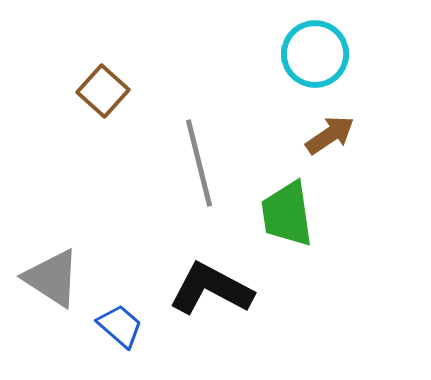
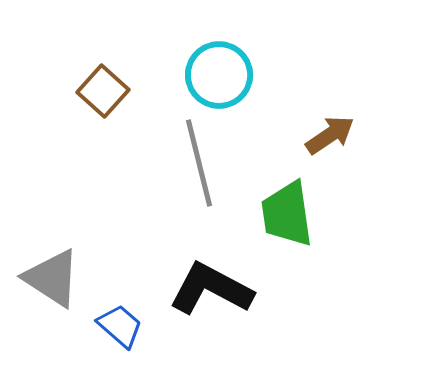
cyan circle: moved 96 px left, 21 px down
